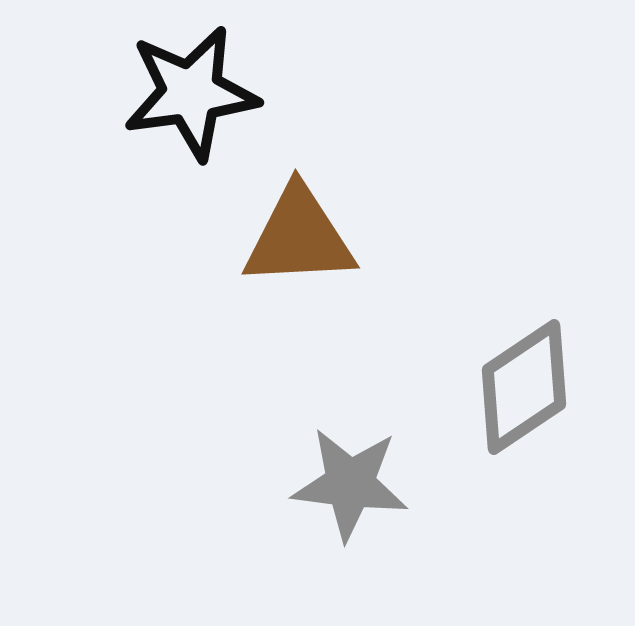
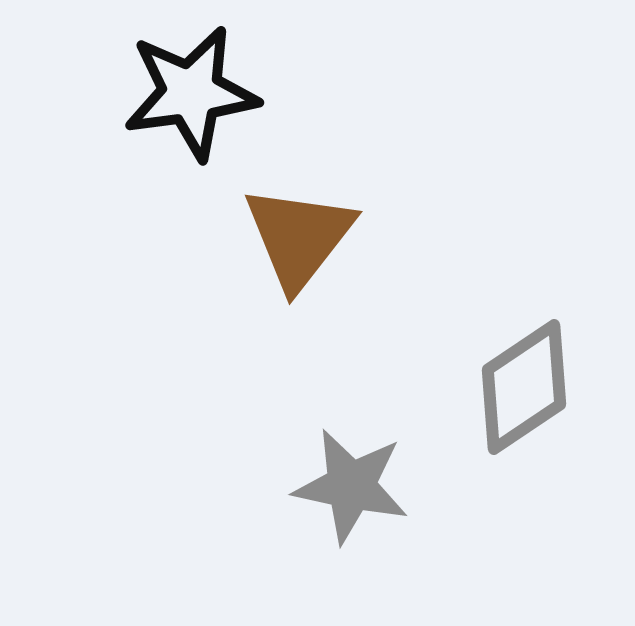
brown triangle: rotated 49 degrees counterclockwise
gray star: moved 1 px right, 2 px down; rotated 5 degrees clockwise
